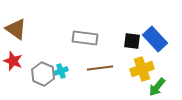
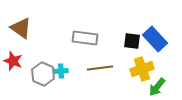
brown triangle: moved 5 px right, 1 px up
cyan cross: rotated 16 degrees clockwise
